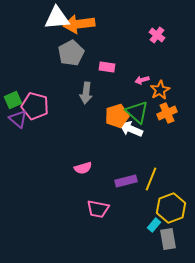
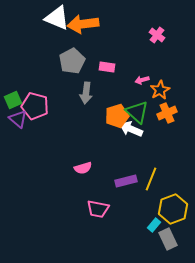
white triangle: rotated 28 degrees clockwise
orange arrow: moved 4 px right
gray pentagon: moved 1 px right, 8 px down
yellow hexagon: moved 2 px right, 1 px down
gray rectangle: rotated 15 degrees counterclockwise
